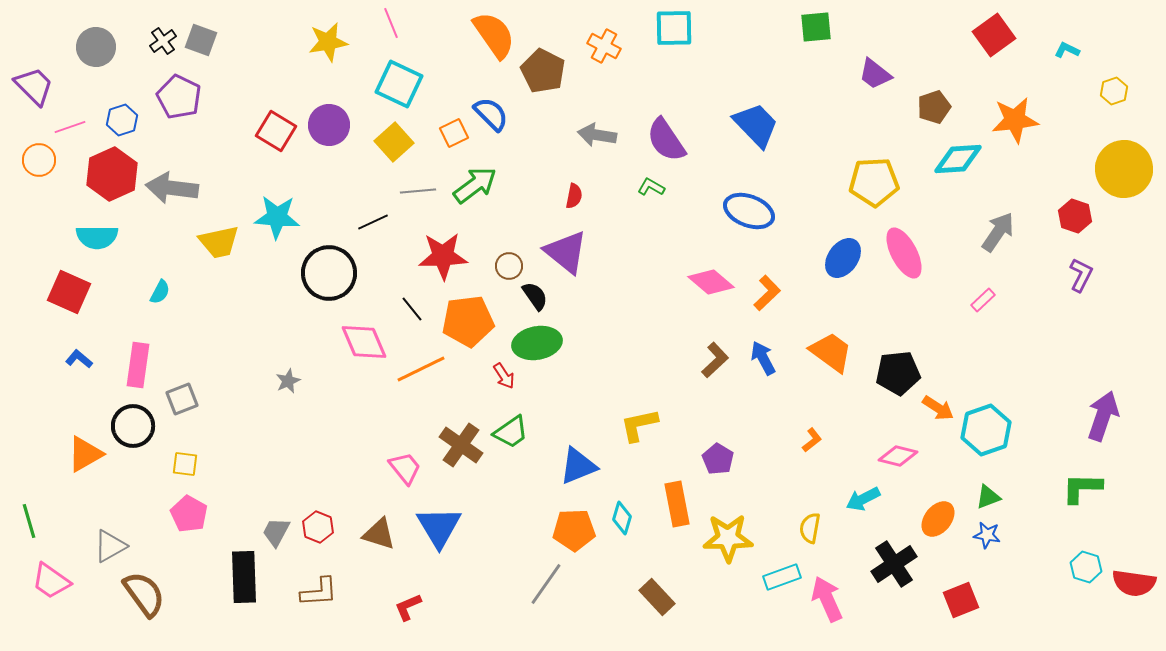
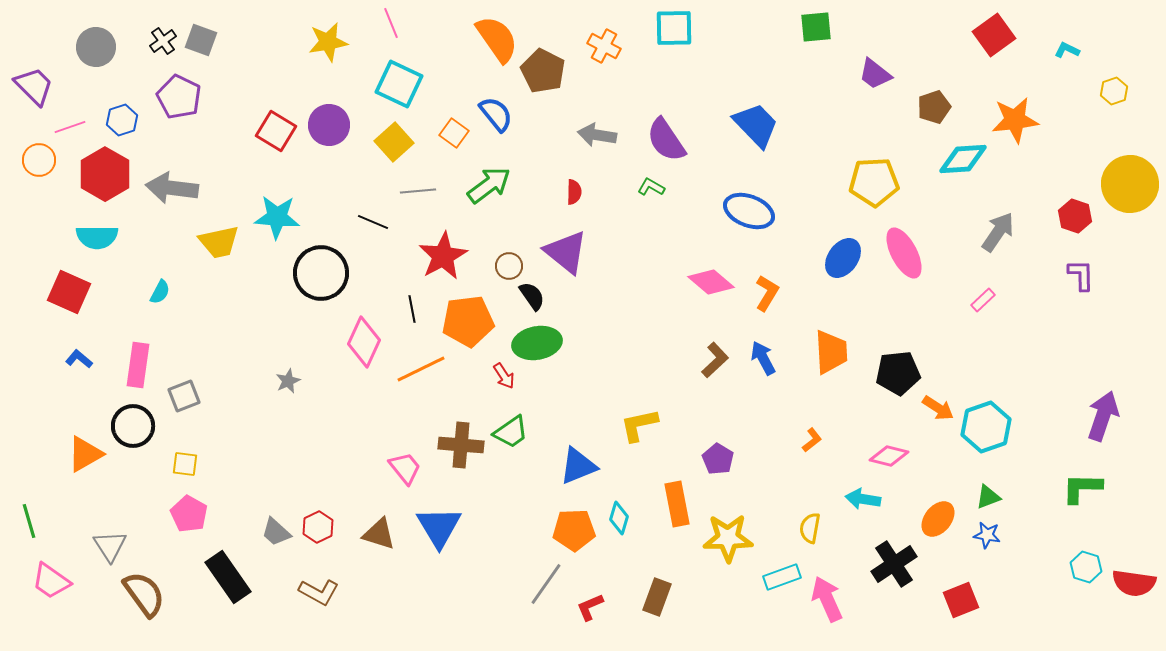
orange semicircle at (494, 35): moved 3 px right, 4 px down
blue semicircle at (491, 114): moved 5 px right; rotated 6 degrees clockwise
orange square at (454, 133): rotated 28 degrees counterclockwise
cyan diamond at (958, 159): moved 5 px right
yellow circle at (1124, 169): moved 6 px right, 15 px down
red hexagon at (112, 174): moved 7 px left; rotated 6 degrees counterclockwise
green arrow at (475, 185): moved 14 px right
red semicircle at (574, 196): moved 4 px up; rotated 10 degrees counterclockwise
black line at (373, 222): rotated 48 degrees clockwise
red star at (443, 256): rotated 27 degrees counterclockwise
black circle at (329, 273): moved 8 px left
purple L-shape at (1081, 275): rotated 28 degrees counterclockwise
orange L-shape at (767, 293): rotated 15 degrees counterclockwise
black semicircle at (535, 296): moved 3 px left
black line at (412, 309): rotated 28 degrees clockwise
pink diamond at (364, 342): rotated 48 degrees clockwise
orange trapezoid at (831, 352): rotated 51 degrees clockwise
gray square at (182, 399): moved 2 px right, 3 px up
cyan hexagon at (986, 430): moved 3 px up
brown cross at (461, 445): rotated 30 degrees counterclockwise
pink diamond at (898, 456): moved 9 px left
cyan arrow at (863, 499): rotated 36 degrees clockwise
cyan diamond at (622, 518): moved 3 px left
red hexagon at (318, 527): rotated 12 degrees clockwise
gray trapezoid at (276, 532): rotated 76 degrees counterclockwise
gray triangle at (110, 546): rotated 33 degrees counterclockwise
black rectangle at (244, 577): moved 16 px left; rotated 33 degrees counterclockwise
brown L-shape at (319, 592): rotated 33 degrees clockwise
brown rectangle at (657, 597): rotated 63 degrees clockwise
red L-shape at (408, 607): moved 182 px right
